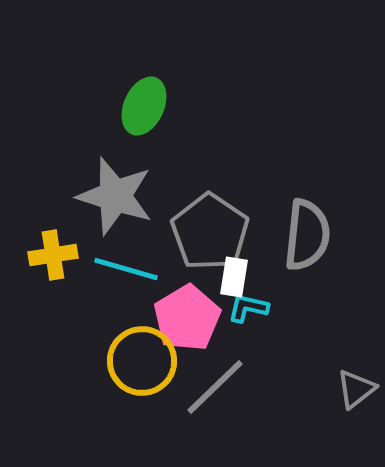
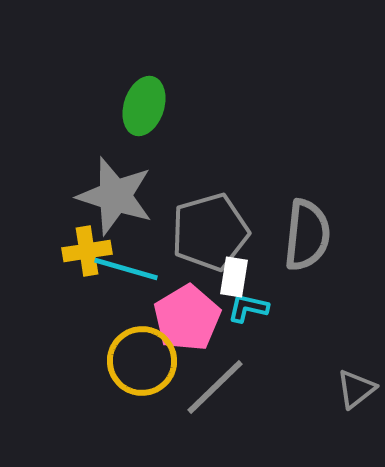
green ellipse: rotated 6 degrees counterclockwise
gray pentagon: rotated 22 degrees clockwise
yellow cross: moved 34 px right, 4 px up
